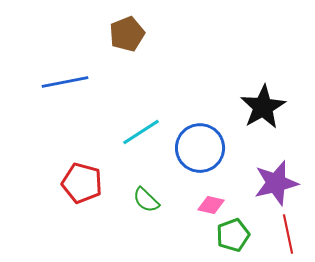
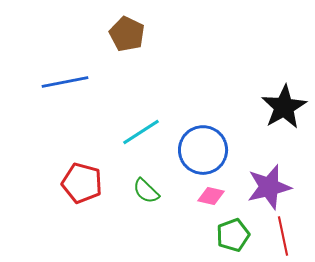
brown pentagon: rotated 24 degrees counterclockwise
black star: moved 21 px right
blue circle: moved 3 px right, 2 px down
purple star: moved 7 px left, 4 px down
green semicircle: moved 9 px up
pink diamond: moved 9 px up
red line: moved 5 px left, 2 px down
